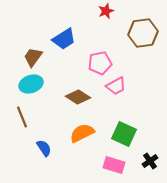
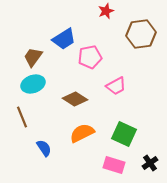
brown hexagon: moved 2 px left, 1 px down
pink pentagon: moved 10 px left, 6 px up
cyan ellipse: moved 2 px right
brown diamond: moved 3 px left, 2 px down
black cross: moved 2 px down
